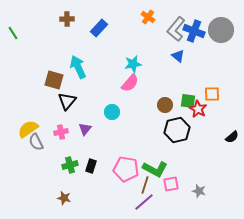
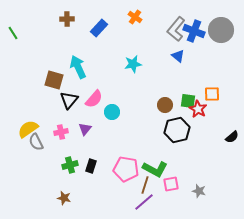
orange cross: moved 13 px left
pink semicircle: moved 36 px left, 16 px down
black triangle: moved 2 px right, 1 px up
